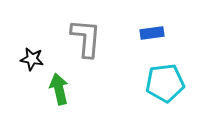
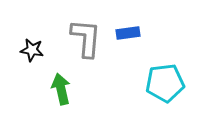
blue rectangle: moved 24 px left
black star: moved 9 px up
green arrow: moved 2 px right
